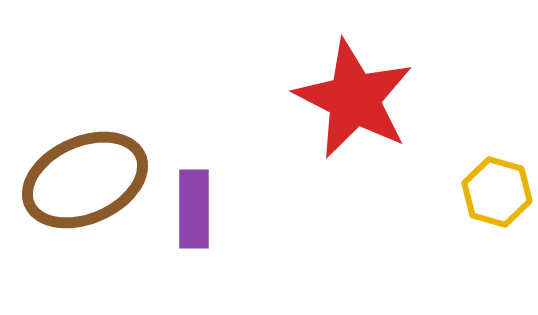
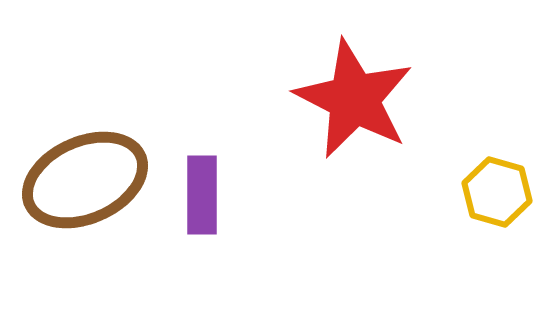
purple rectangle: moved 8 px right, 14 px up
